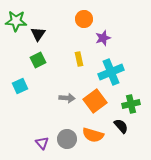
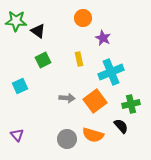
orange circle: moved 1 px left, 1 px up
black triangle: moved 3 px up; rotated 28 degrees counterclockwise
purple star: rotated 28 degrees counterclockwise
green square: moved 5 px right
purple triangle: moved 25 px left, 8 px up
